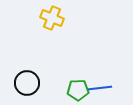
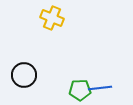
black circle: moved 3 px left, 8 px up
green pentagon: moved 2 px right
